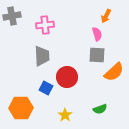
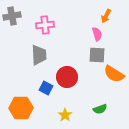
gray trapezoid: moved 3 px left, 1 px up
orange semicircle: moved 2 px down; rotated 75 degrees clockwise
